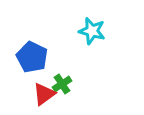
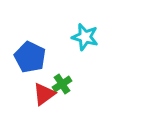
cyan star: moved 7 px left, 6 px down
blue pentagon: moved 2 px left
